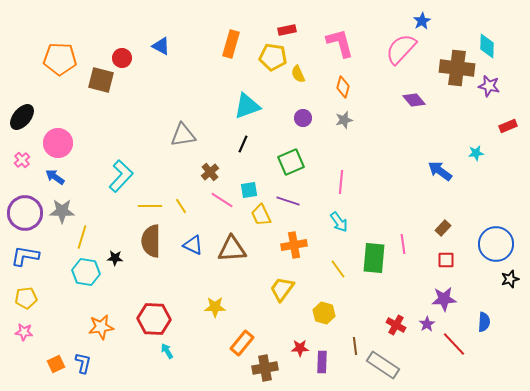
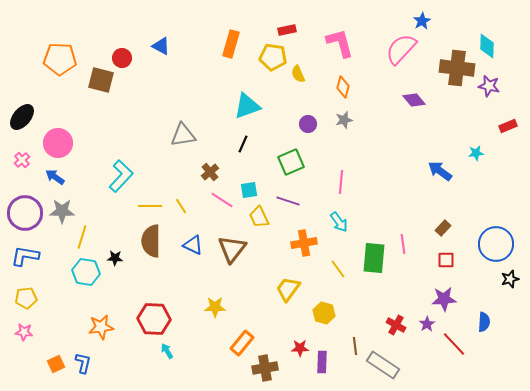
purple circle at (303, 118): moved 5 px right, 6 px down
yellow trapezoid at (261, 215): moved 2 px left, 2 px down
orange cross at (294, 245): moved 10 px right, 2 px up
brown triangle at (232, 249): rotated 48 degrees counterclockwise
yellow trapezoid at (282, 289): moved 6 px right
